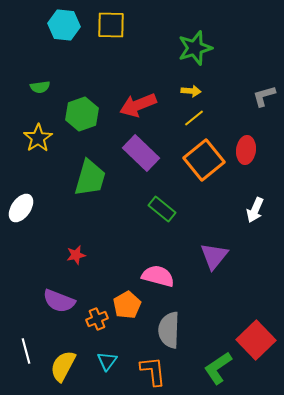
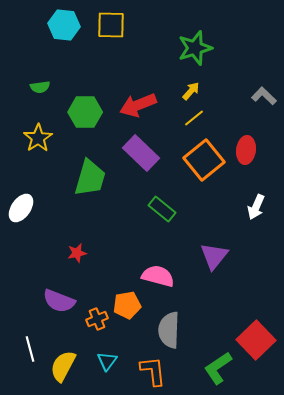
yellow arrow: rotated 54 degrees counterclockwise
gray L-shape: rotated 60 degrees clockwise
green hexagon: moved 3 px right, 2 px up; rotated 20 degrees clockwise
white arrow: moved 1 px right, 3 px up
red star: moved 1 px right, 2 px up
orange pentagon: rotated 20 degrees clockwise
white line: moved 4 px right, 2 px up
